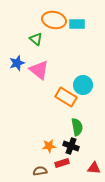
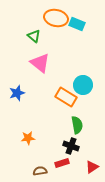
orange ellipse: moved 2 px right, 2 px up
cyan rectangle: rotated 21 degrees clockwise
green triangle: moved 2 px left, 3 px up
blue star: moved 30 px down
pink triangle: moved 1 px right, 7 px up
green semicircle: moved 2 px up
orange star: moved 21 px left, 8 px up
red triangle: moved 2 px left, 1 px up; rotated 40 degrees counterclockwise
